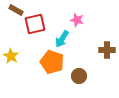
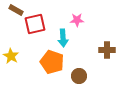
pink star: rotated 16 degrees counterclockwise
cyan arrow: moved 1 px right, 1 px up; rotated 36 degrees counterclockwise
